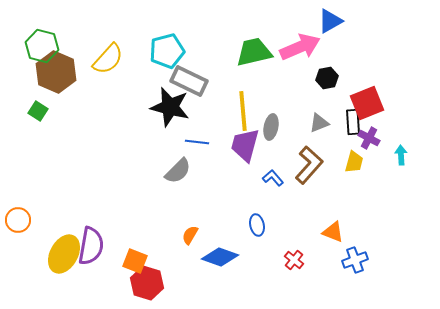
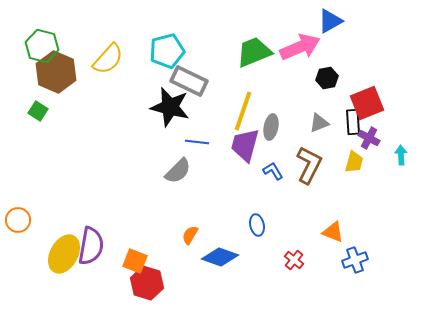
green trapezoid: rotated 9 degrees counterclockwise
yellow line: rotated 24 degrees clockwise
brown L-shape: rotated 15 degrees counterclockwise
blue L-shape: moved 7 px up; rotated 10 degrees clockwise
